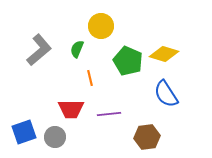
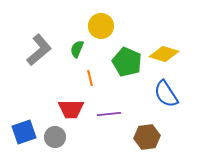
green pentagon: moved 1 px left, 1 px down
